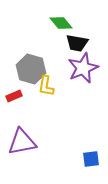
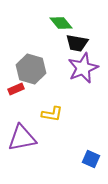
yellow L-shape: moved 6 px right, 28 px down; rotated 90 degrees counterclockwise
red rectangle: moved 2 px right, 7 px up
purple triangle: moved 4 px up
blue square: rotated 30 degrees clockwise
